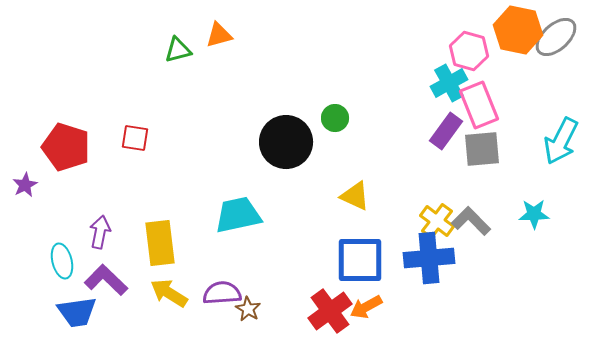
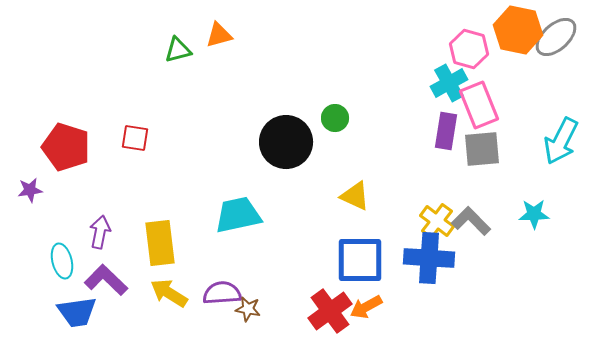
pink hexagon: moved 2 px up
purple rectangle: rotated 27 degrees counterclockwise
purple star: moved 5 px right, 5 px down; rotated 20 degrees clockwise
blue cross: rotated 9 degrees clockwise
brown star: rotated 20 degrees counterclockwise
